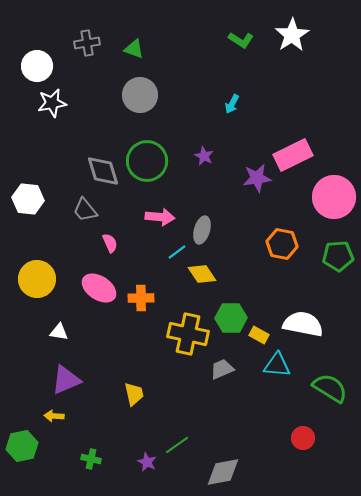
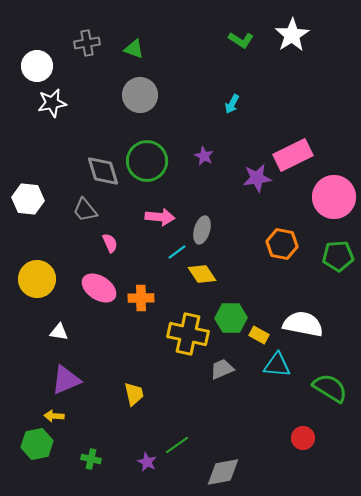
green hexagon at (22, 446): moved 15 px right, 2 px up
